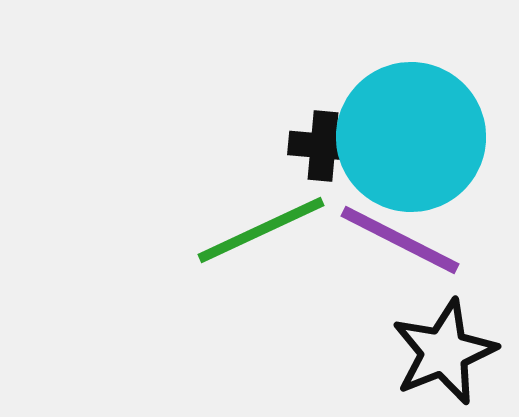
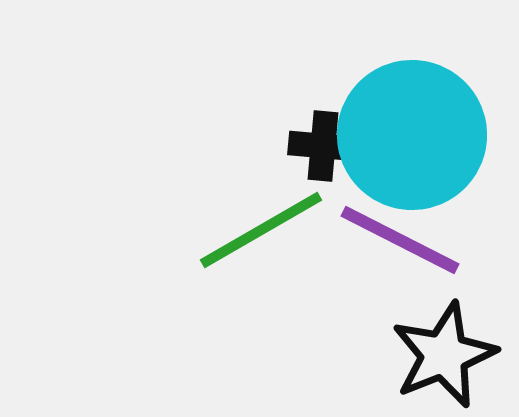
cyan circle: moved 1 px right, 2 px up
green line: rotated 5 degrees counterclockwise
black star: moved 3 px down
